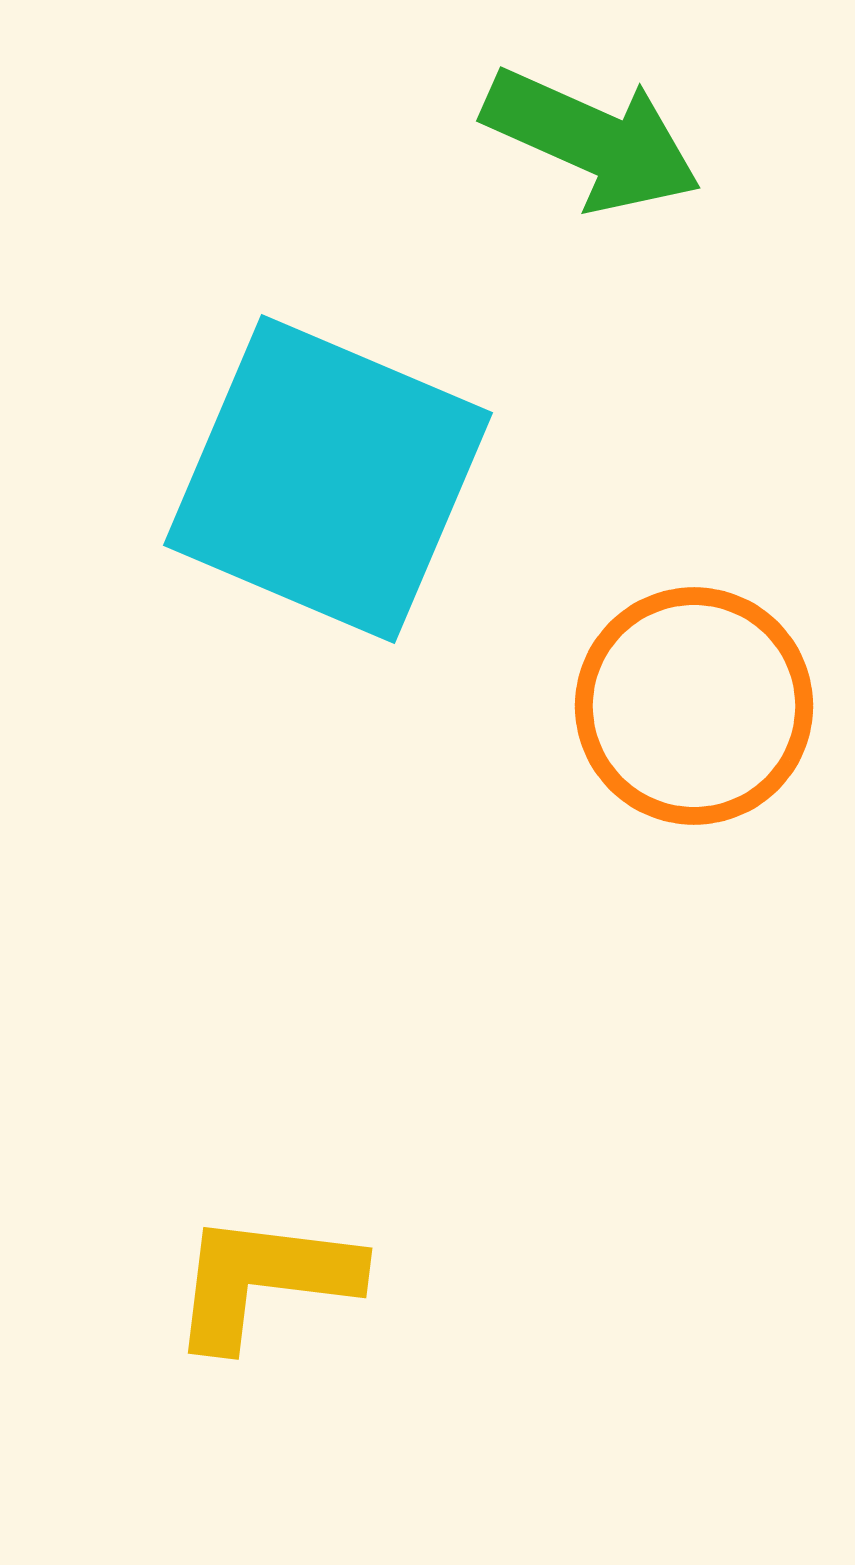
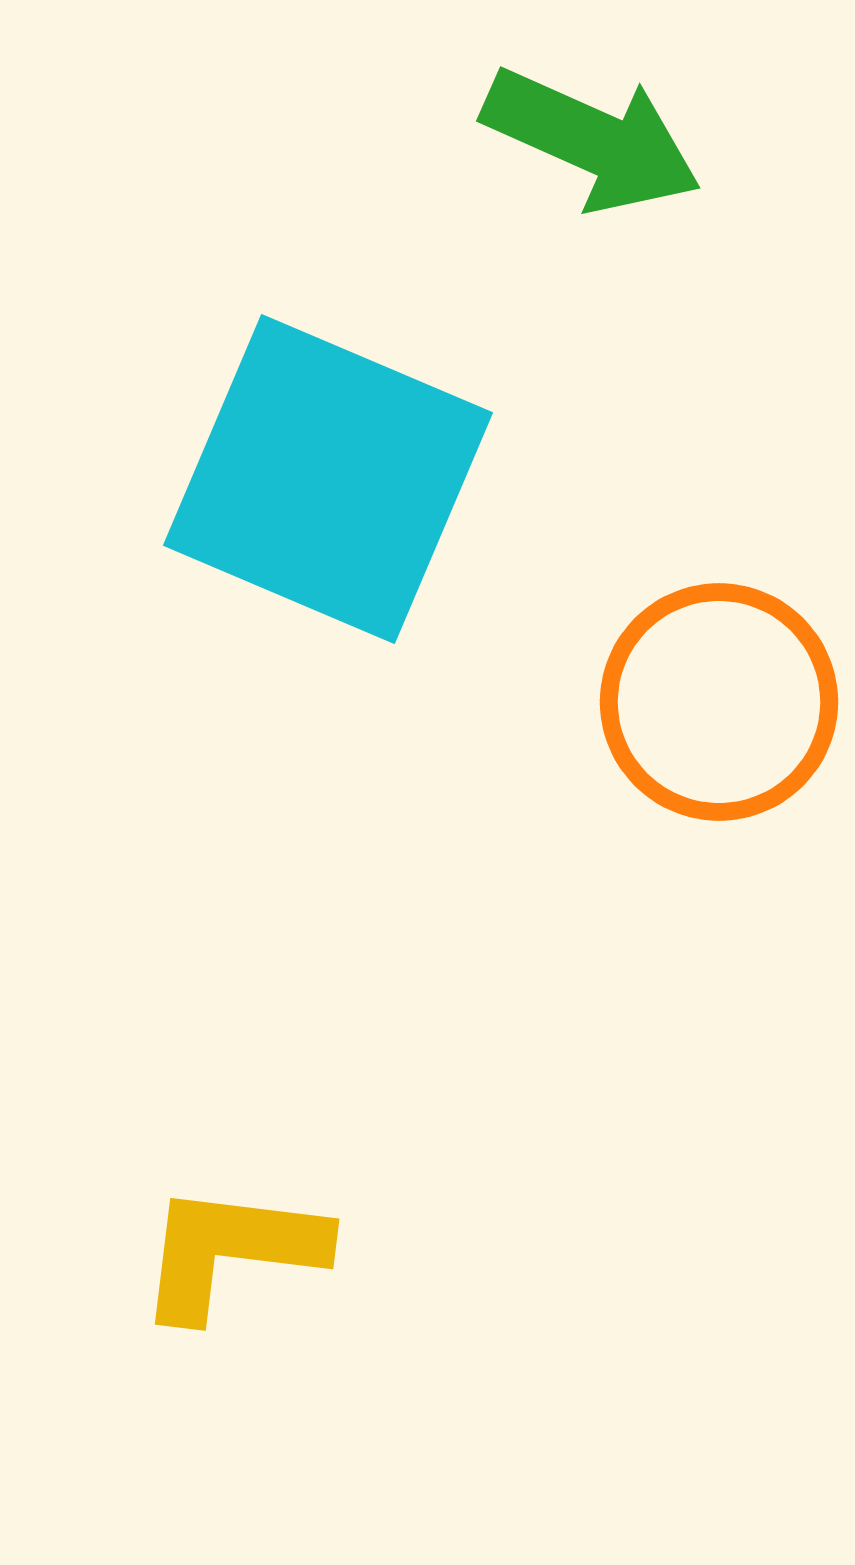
orange circle: moved 25 px right, 4 px up
yellow L-shape: moved 33 px left, 29 px up
